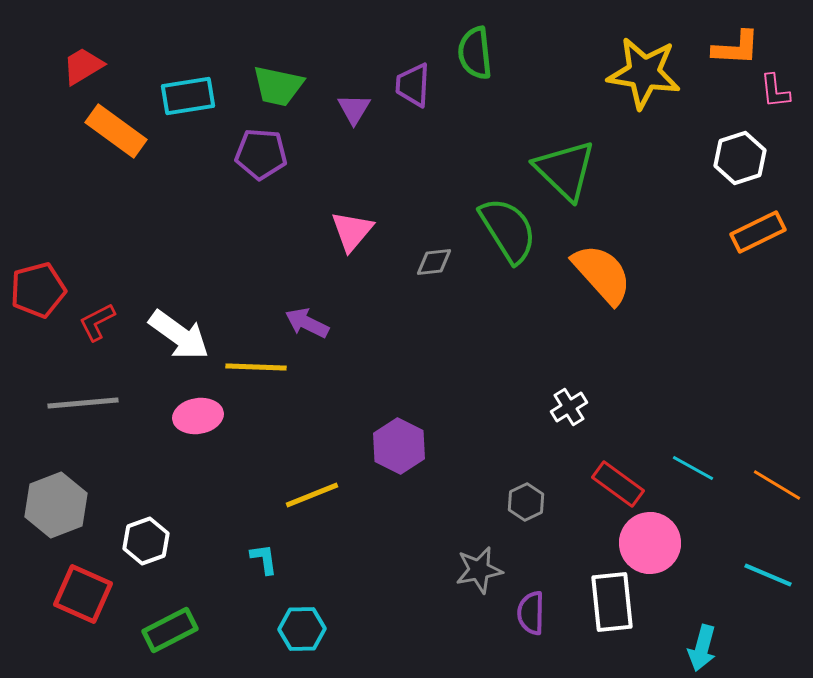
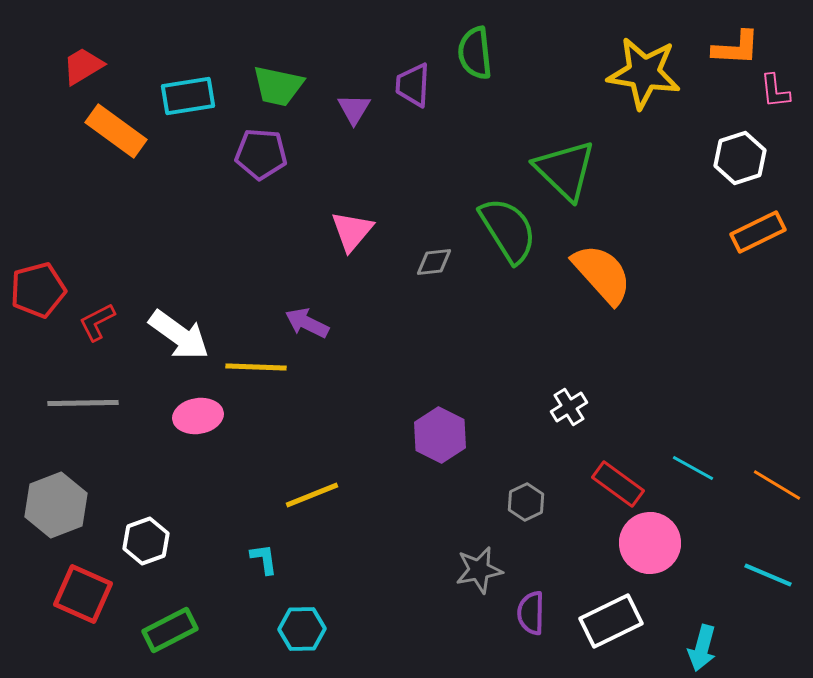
gray line at (83, 403): rotated 4 degrees clockwise
purple hexagon at (399, 446): moved 41 px right, 11 px up
white rectangle at (612, 602): moved 1 px left, 19 px down; rotated 70 degrees clockwise
